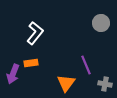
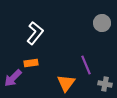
gray circle: moved 1 px right
purple arrow: moved 4 px down; rotated 24 degrees clockwise
